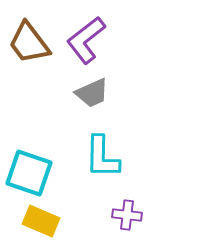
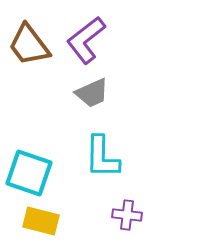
brown trapezoid: moved 2 px down
yellow rectangle: rotated 9 degrees counterclockwise
